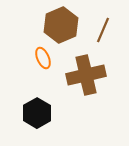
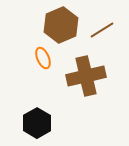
brown line: moved 1 px left; rotated 35 degrees clockwise
brown cross: moved 1 px down
black hexagon: moved 10 px down
